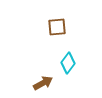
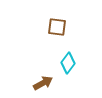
brown square: rotated 12 degrees clockwise
